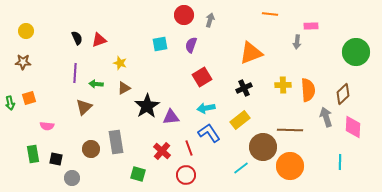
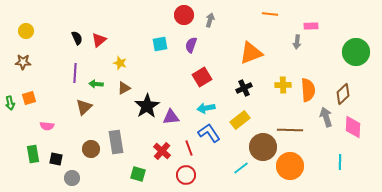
red triangle at (99, 40): rotated 21 degrees counterclockwise
